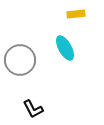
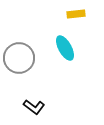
gray circle: moved 1 px left, 2 px up
black L-shape: moved 1 px right, 2 px up; rotated 25 degrees counterclockwise
